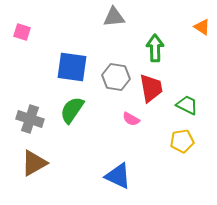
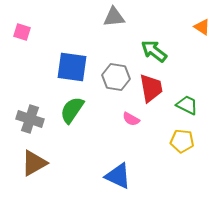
green arrow: moved 1 px left, 3 px down; rotated 52 degrees counterclockwise
yellow pentagon: rotated 15 degrees clockwise
